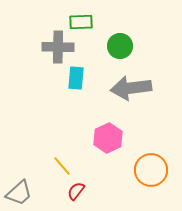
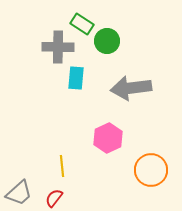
green rectangle: moved 1 px right, 2 px down; rotated 35 degrees clockwise
green circle: moved 13 px left, 5 px up
yellow line: rotated 35 degrees clockwise
red semicircle: moved 22 px left, 7 px down
